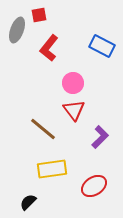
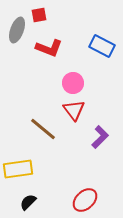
red L-shape: rotated 108 degrees counterclockwise
yellow rectangle: moved 34 px left
red ellipse: moved 9 px left, 14 px down; rotated 10 degrees counterclockwise
